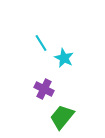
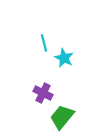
cyan line: moved 3 px right; rotated 18 degrees clockwise
purple cross: moved 1 px left, 4 px down
